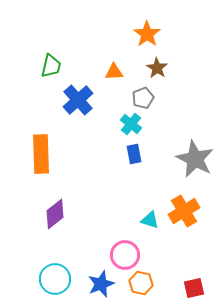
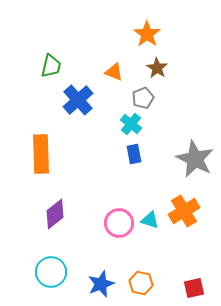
orange triangle: rotated 24 degrees clockwise
pink circle: moved 6 px left, 32 px up
cyan circle: moved 4 px left, 7 px up
